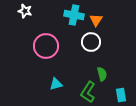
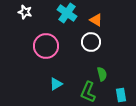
white star: moved 1 px down
cyan cross: moved 7 px left, 2 px up; rotated 24 degrees clockwise
orange triangle: rotated 32 degrees counterclockwise
cyan triangle: rotated 16 degrees counterclockwise
green L-shape: rotated 10 degrees counterclockwise
